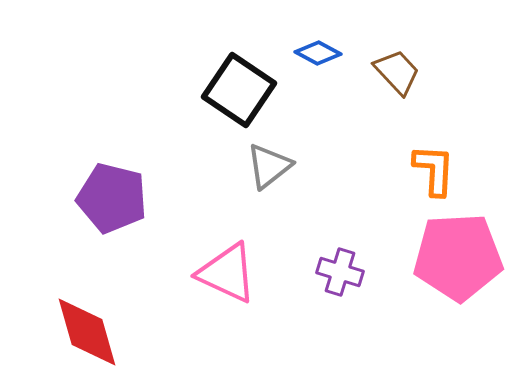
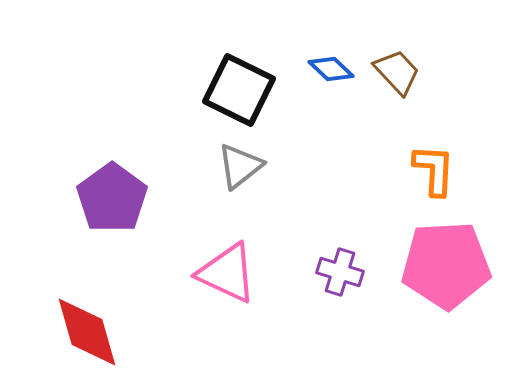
blue diamond: moved 13 px right, 16 px down; rotated 15 degrees clockwise
black square: rotated 8 degrees counterclockwise
gray triangle: moved 29 px left
purple pentagon: rotated 22 degrees clockwise
pink pentagon: moved 12 px left, 8 px down
